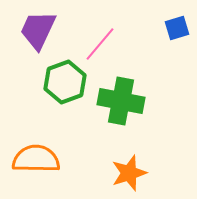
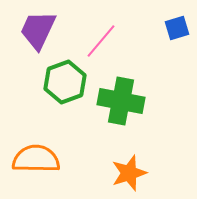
pink line: moved 1 px right, 3 px up
